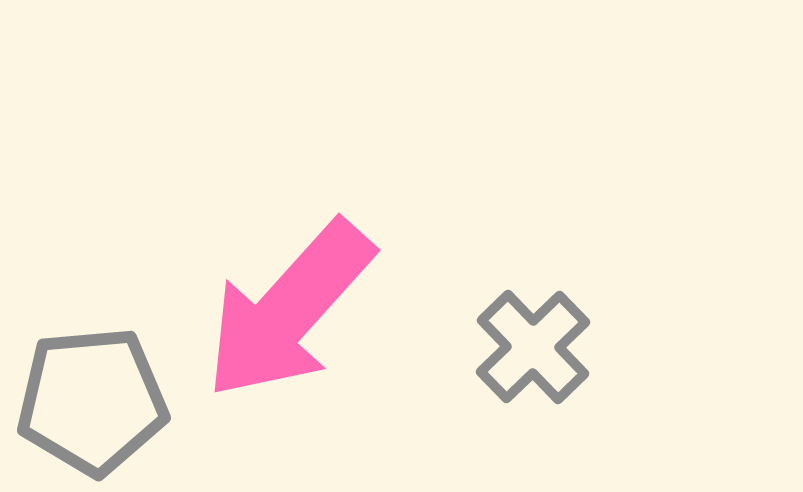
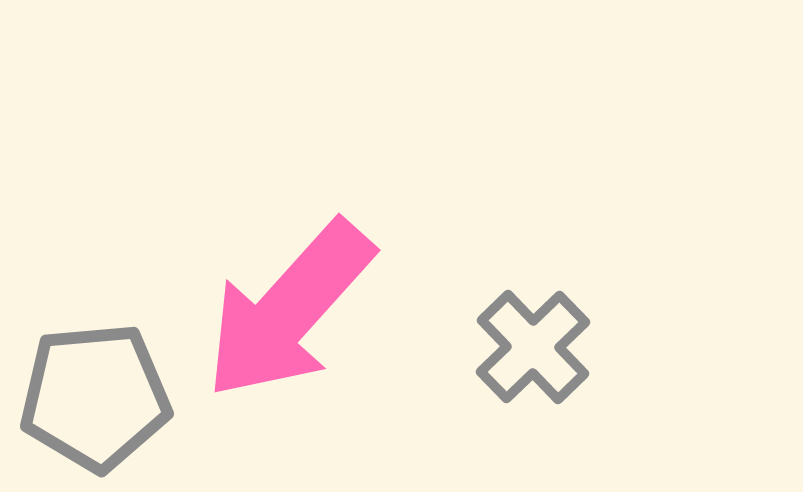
gray pentagon: moved 3 px right, 4 px up
